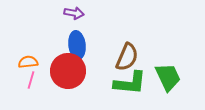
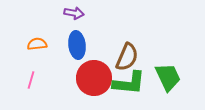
orange semicircle: moved 9 px right, 18 px up
red circle: moved 26 px right, 7 px down
green L-shape: moved 1 px left
